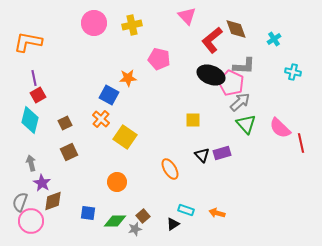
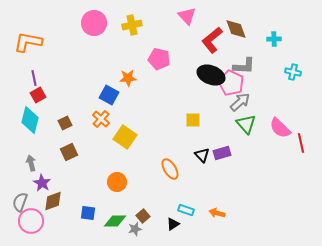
cyan cross at (274, 39): rotated 32 degrees clockwise
